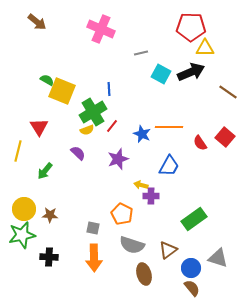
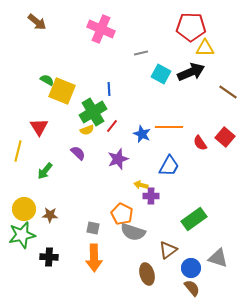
gray semicircle: moved 1 px right, 13 px up
brown ellipse: moved 3 px right
